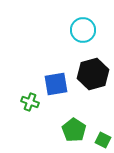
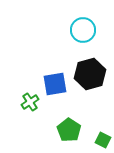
black hexagon: moved 3 px left
blue square: moved 1 px left
green cross: rotated 36 degrees clockwise
green pentagon: moved 5 px left
